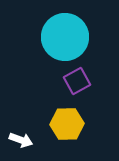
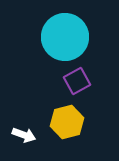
yellow hexagon: moved 2 px up; rotated 12 degrees counterclockwise
white arrow: moved 3 px right, 5 px up
